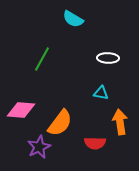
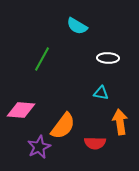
cyan semicircle: moved 4 px right, 7 px down
orange semicircle: moved 3 px right, 3 px down
